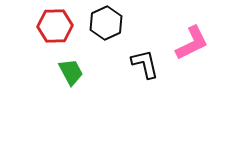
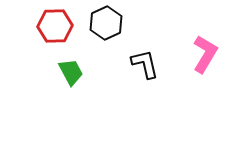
pink L-shape: moved 13 px right, 11 px down; rotated 33 degrees counterclockwise
